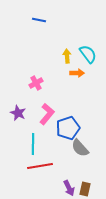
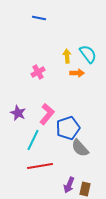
blue line: moved 2 px up
pink cross: moved 2 px right, 11 px up
cyan line: moved 4 px up; rotated 25 degrees clockwise
purple arrow: moved 3 px up; rotated 49 degrees clockwise
